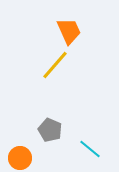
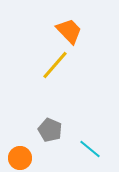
orange trapezoid: rotated 20 degrees counterclockwise
